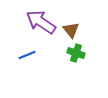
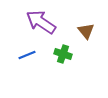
brown triangle: moved 15 px right, 1 px down
green cross: moved 13 px left, 1 px down
